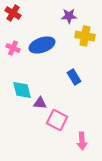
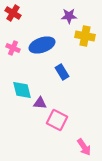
blue rectangle: moved 12 px left, 5 px up
pink arrow: moved 2 px right, 6 px down; rotated 30 degrees counterclockwise
